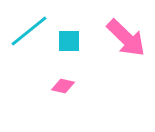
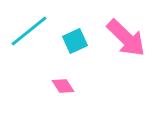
cyan square: moved 6 px right; rotated 25 degrees counterclockwise
pink diamond: rotated 45 degrees clockwise
